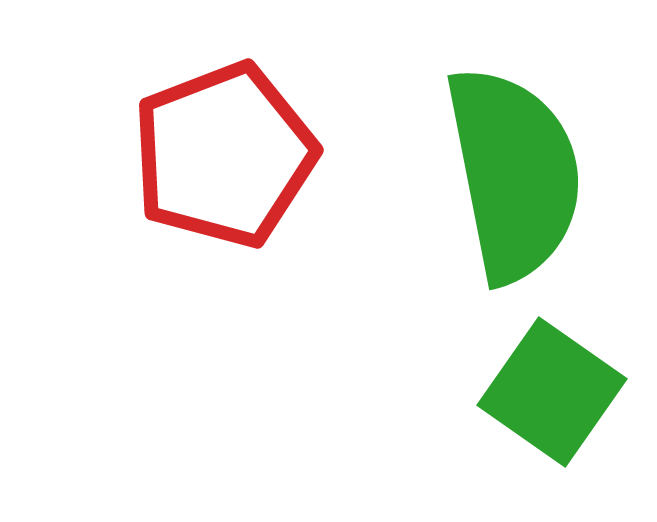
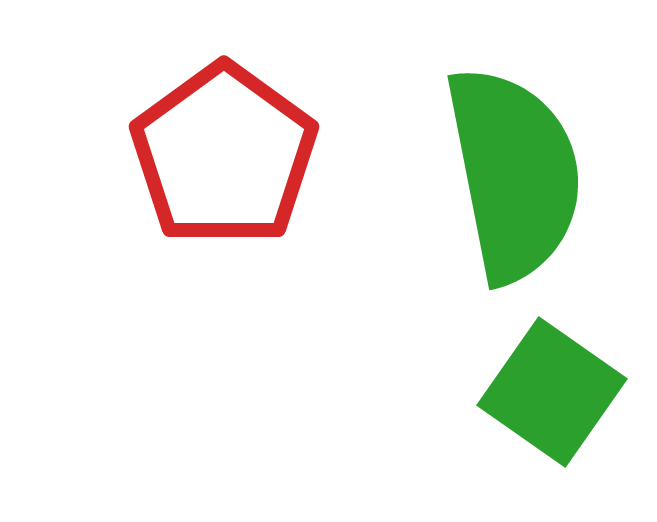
red pentagon: rotated 15 degrees counterclockwise
